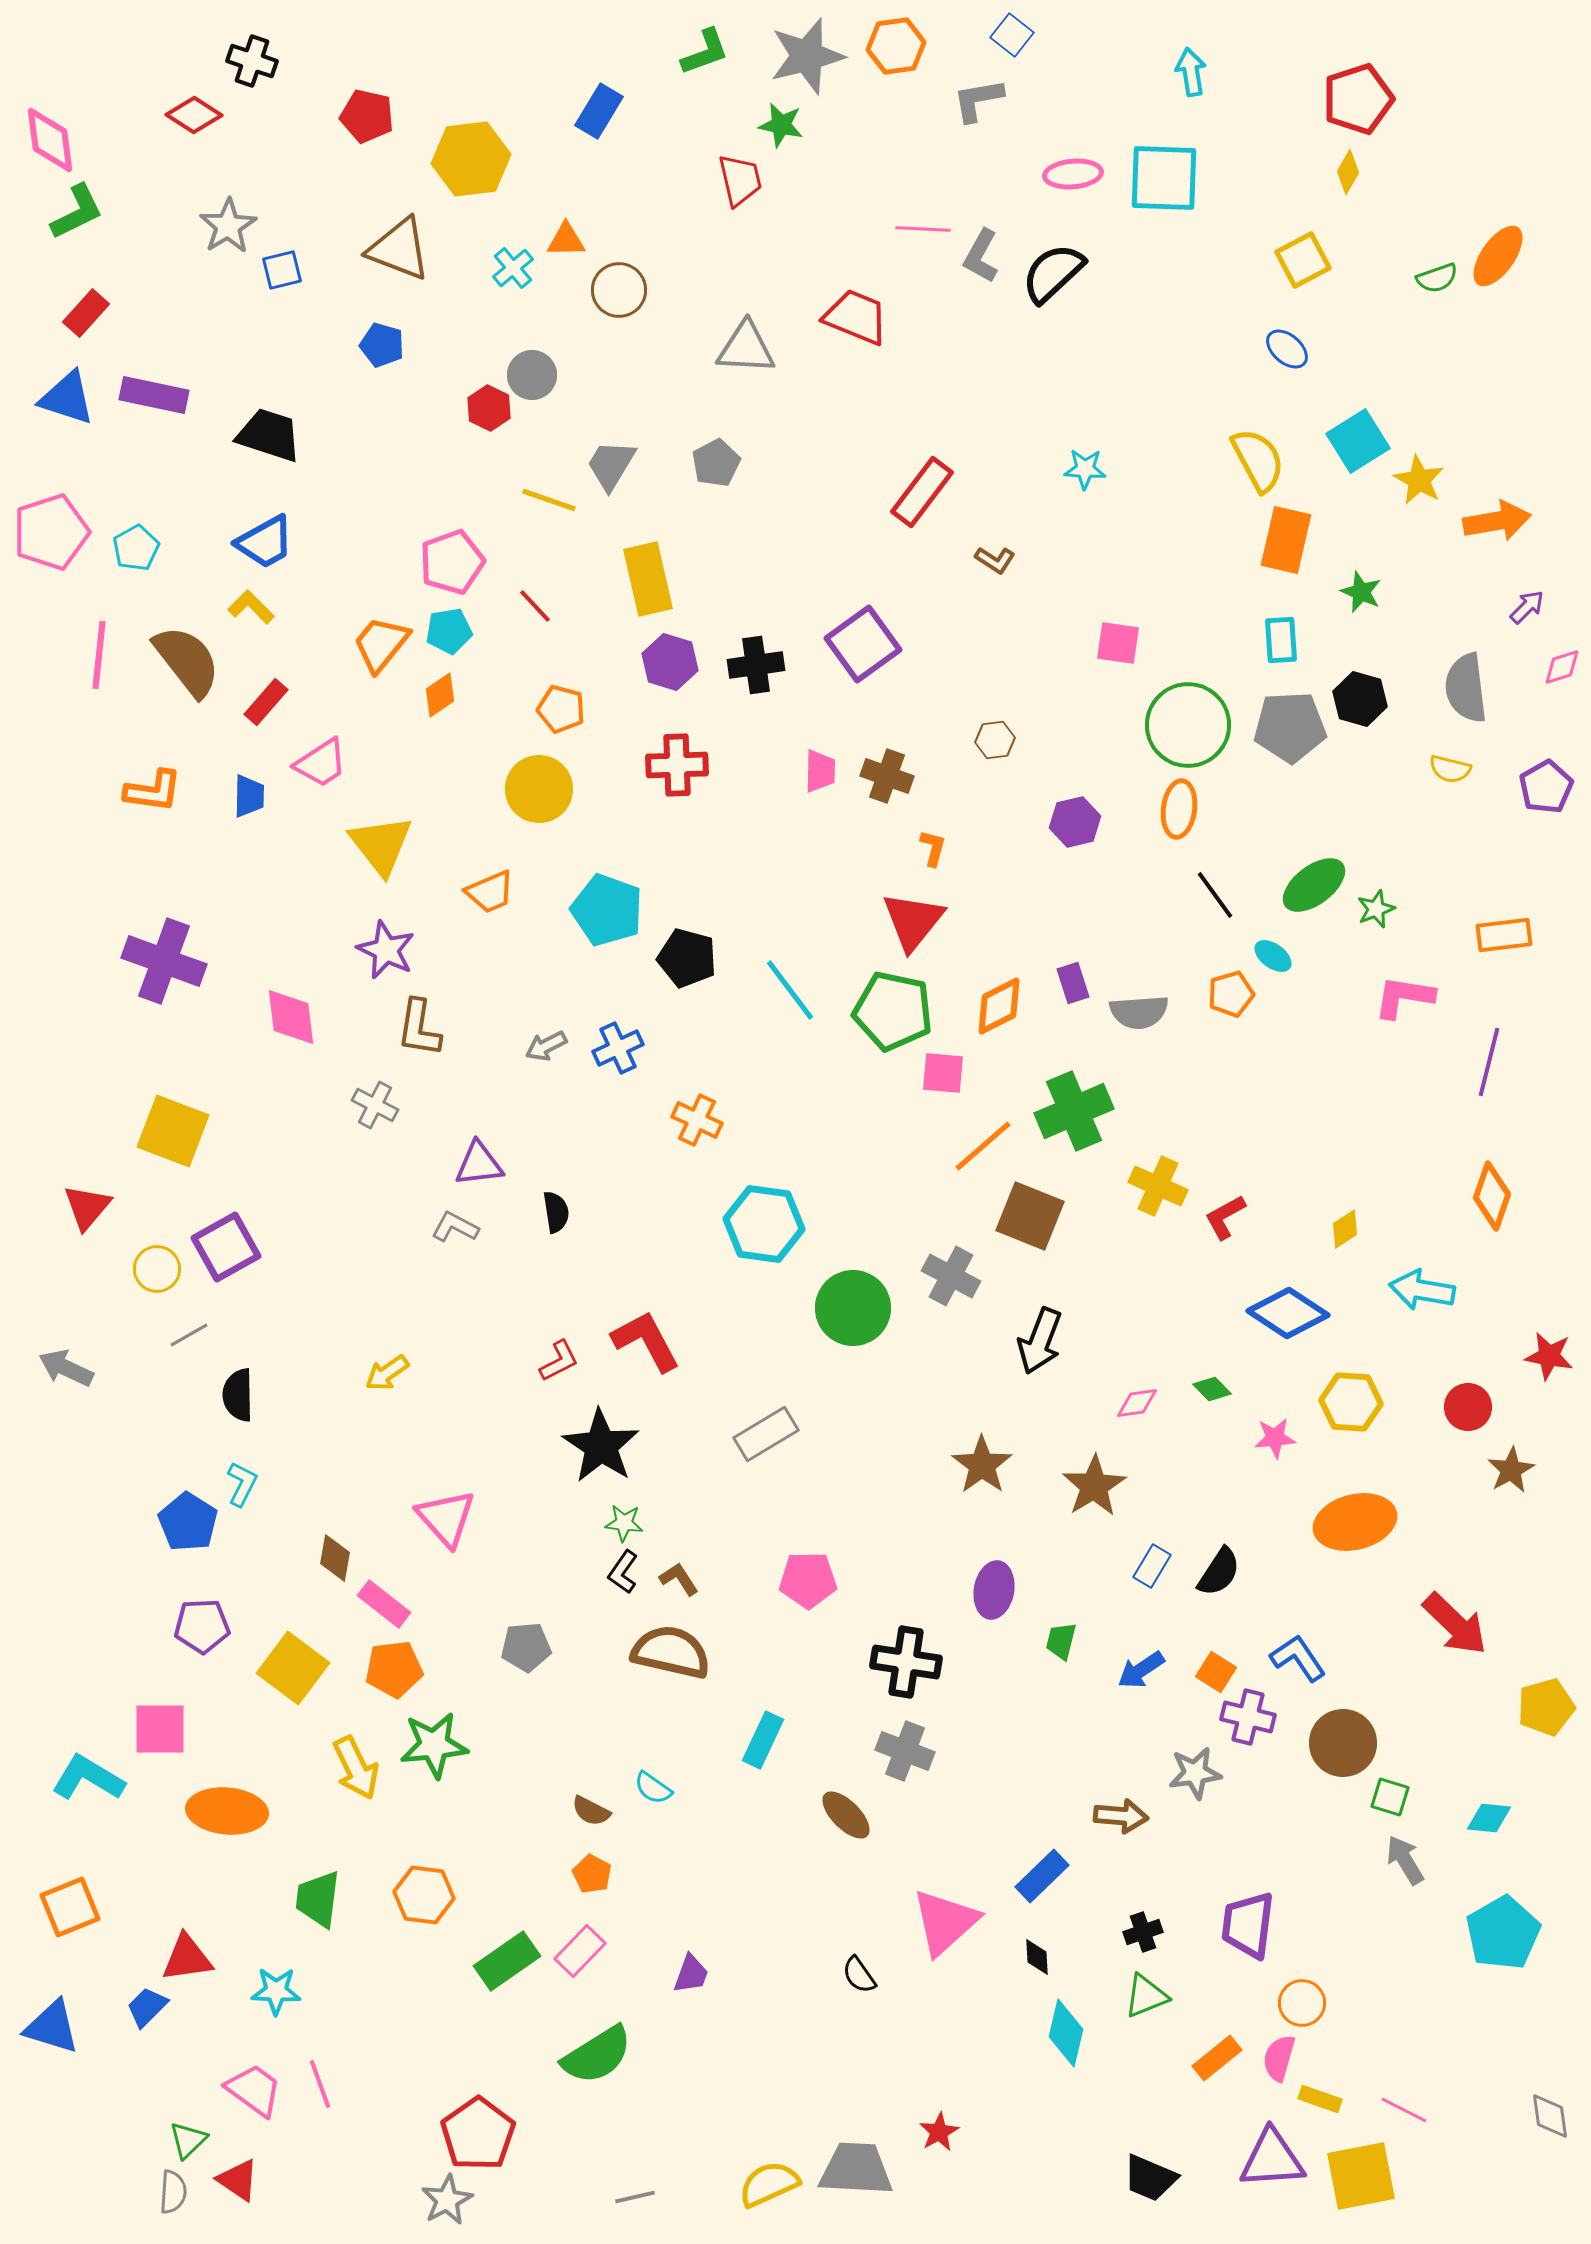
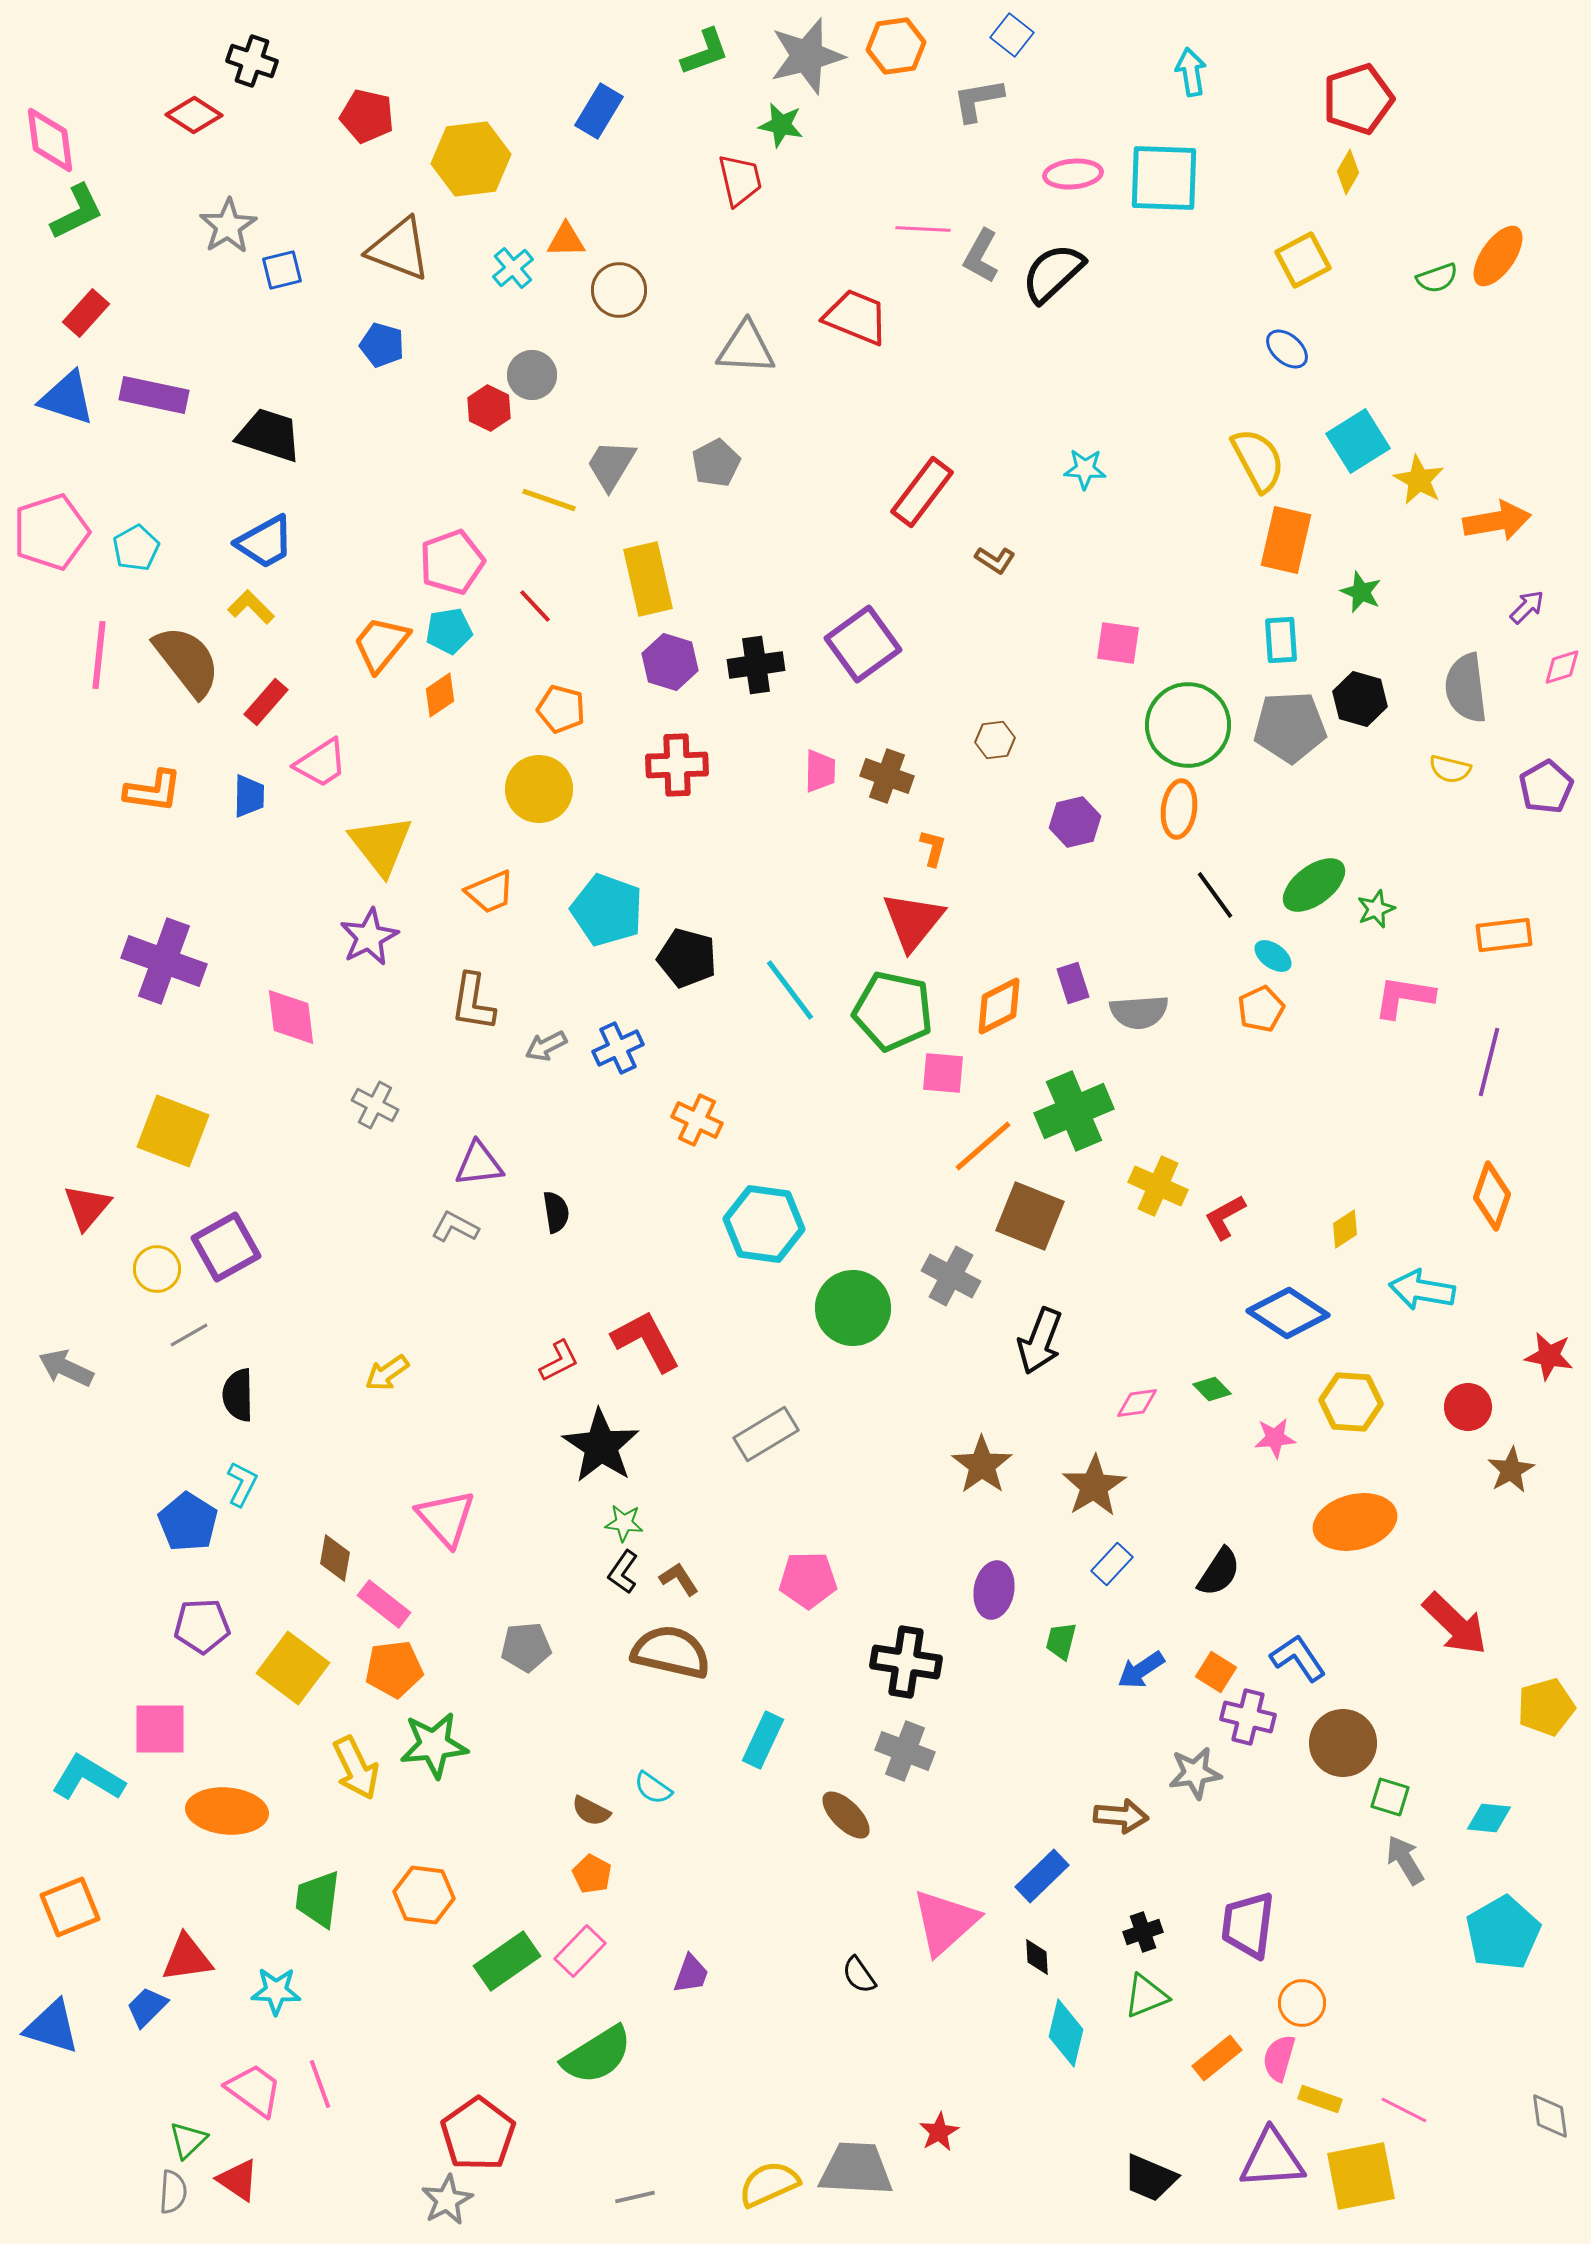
purple star at (386, 950): moved 17 px left, 13 px up; rotated 20 degrees clockwise
orange pentagon at (1231, 994): moved 30 px right, 15 px down; rotated 9 degrees counterclockwise
brown L-shape at (419, 1028): moved 54 px right, 26 px up
blue rectangle at (1152, 1566): moved 40 px left, 2 px up; rotated 12 degrees clockwise
